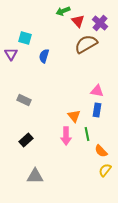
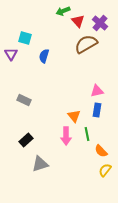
pink triangle: rotated 24 degrees counterclockwise
gray triangle: moved 5 px right, 12 px up; rotated 18 degrees counterclockwise
